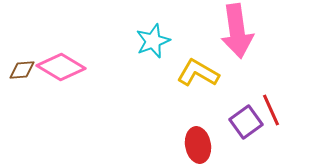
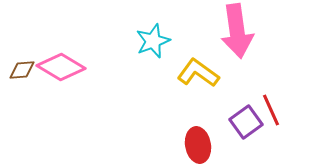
yellow L-shape: rotated 6 degrees clockwise
